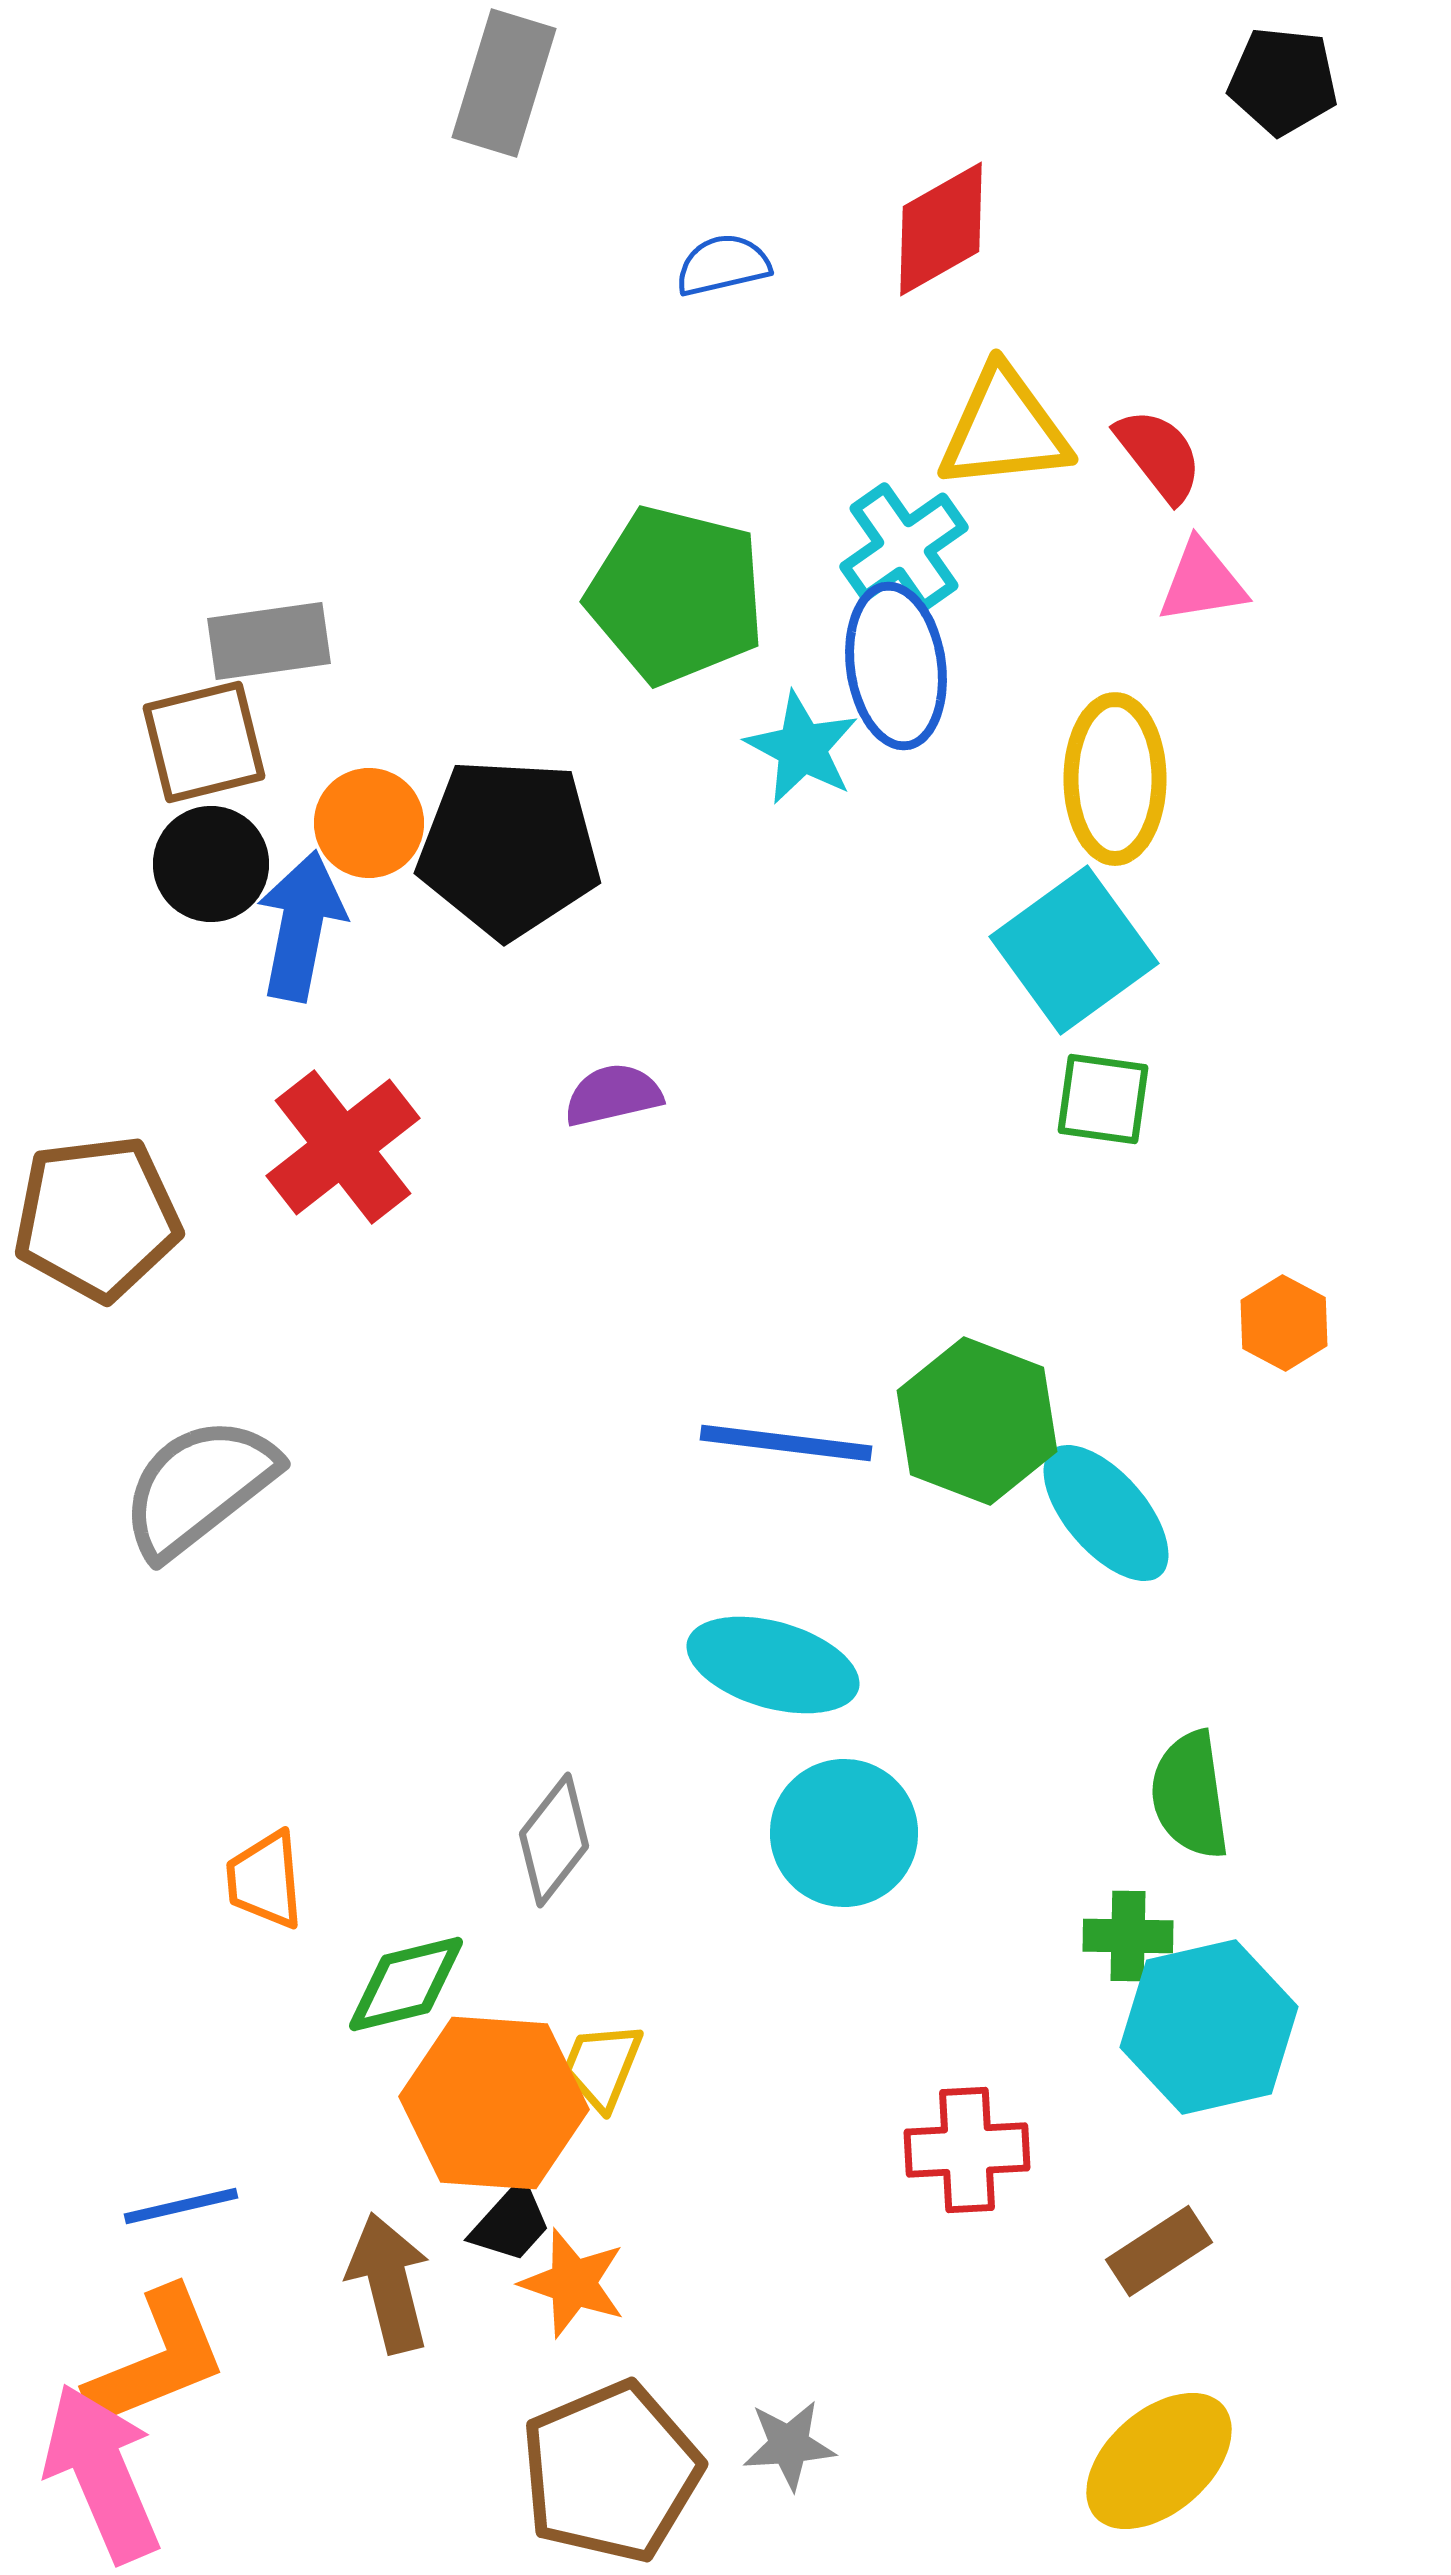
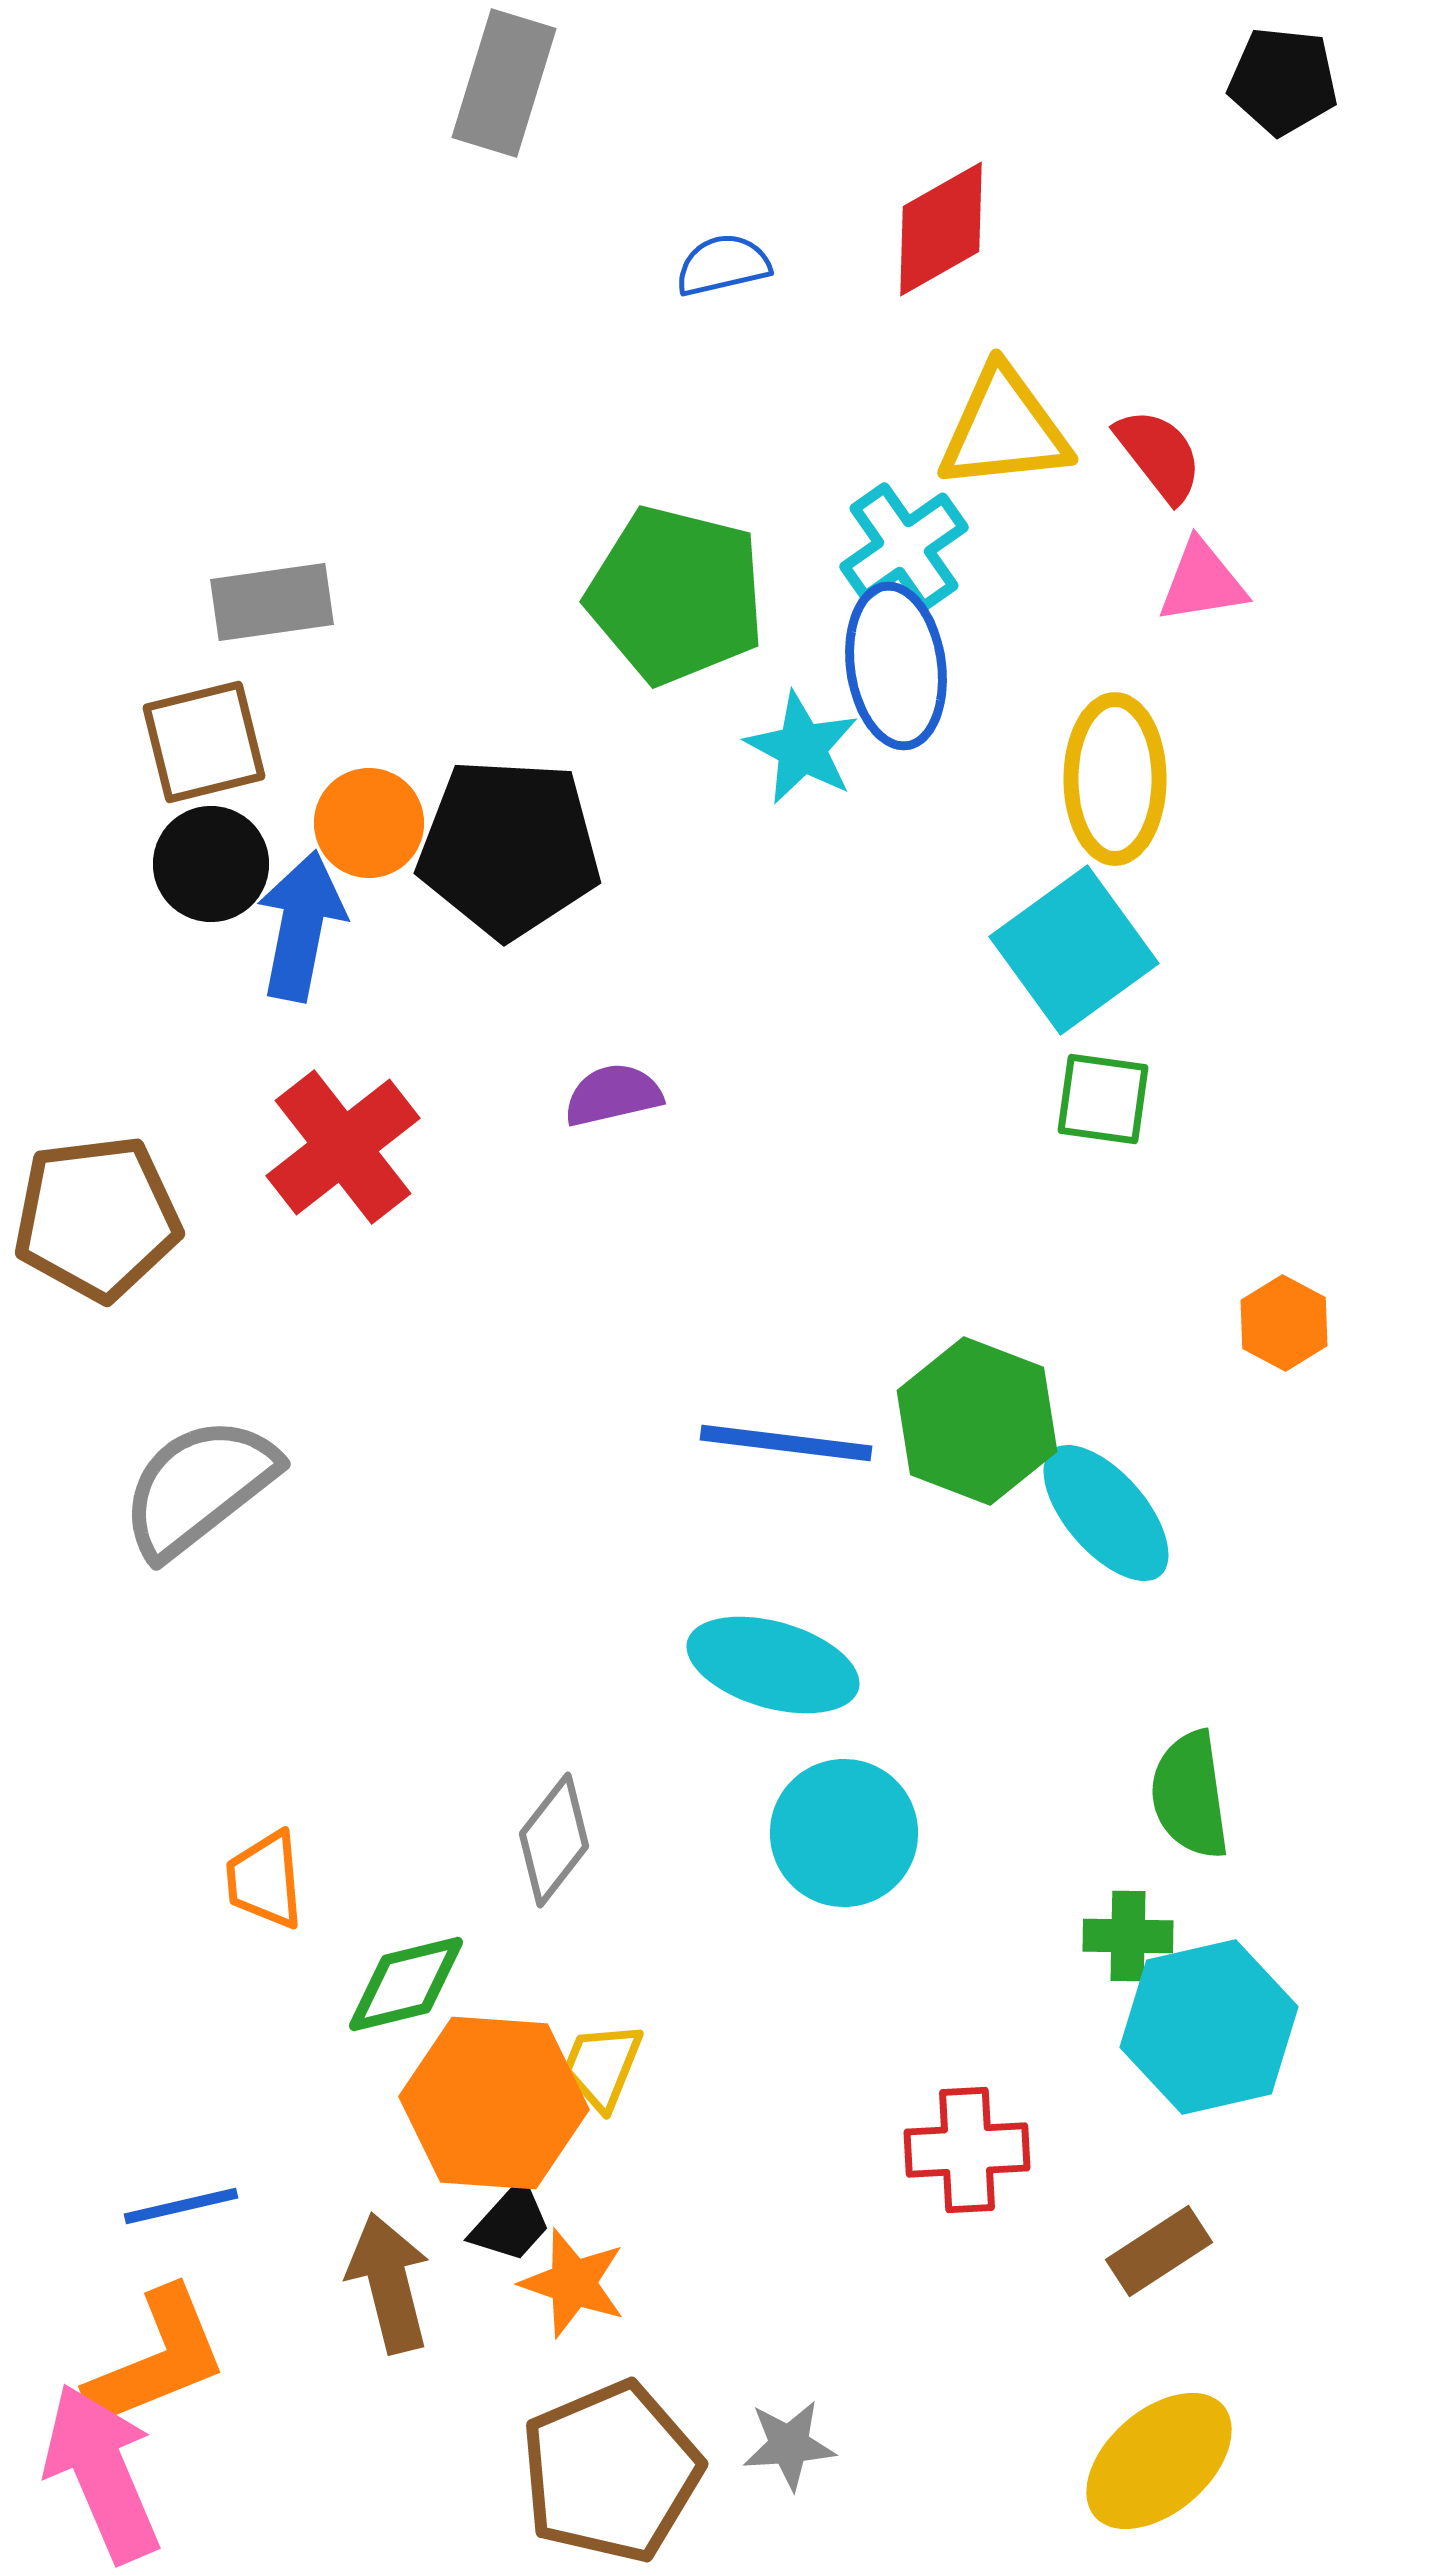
gray rectangle at (269, 641): moved 3 px right, 39 px up
